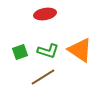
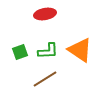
green L-shape: rotated 20 degrees counterclockwise
brown line: moved 2 px right, 2 px down
